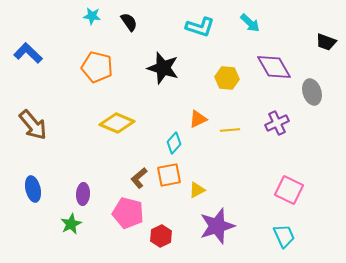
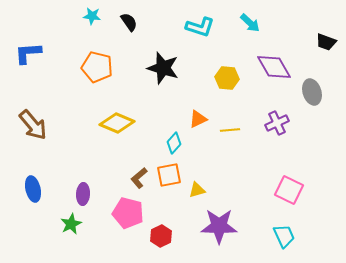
blue L-shape: rotated 48 degrees counterclockwise
yellow triangle: rotated 12 degrees clockwise
purple star: moved 2 px right; rotated 18 degrees clockwise
